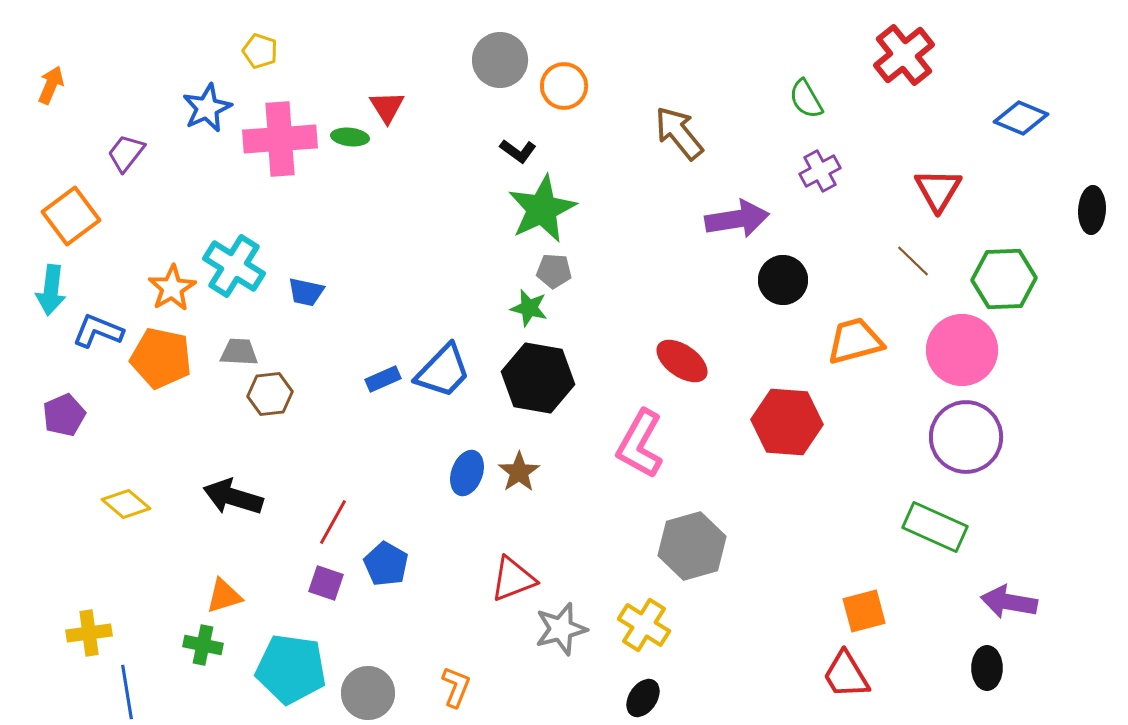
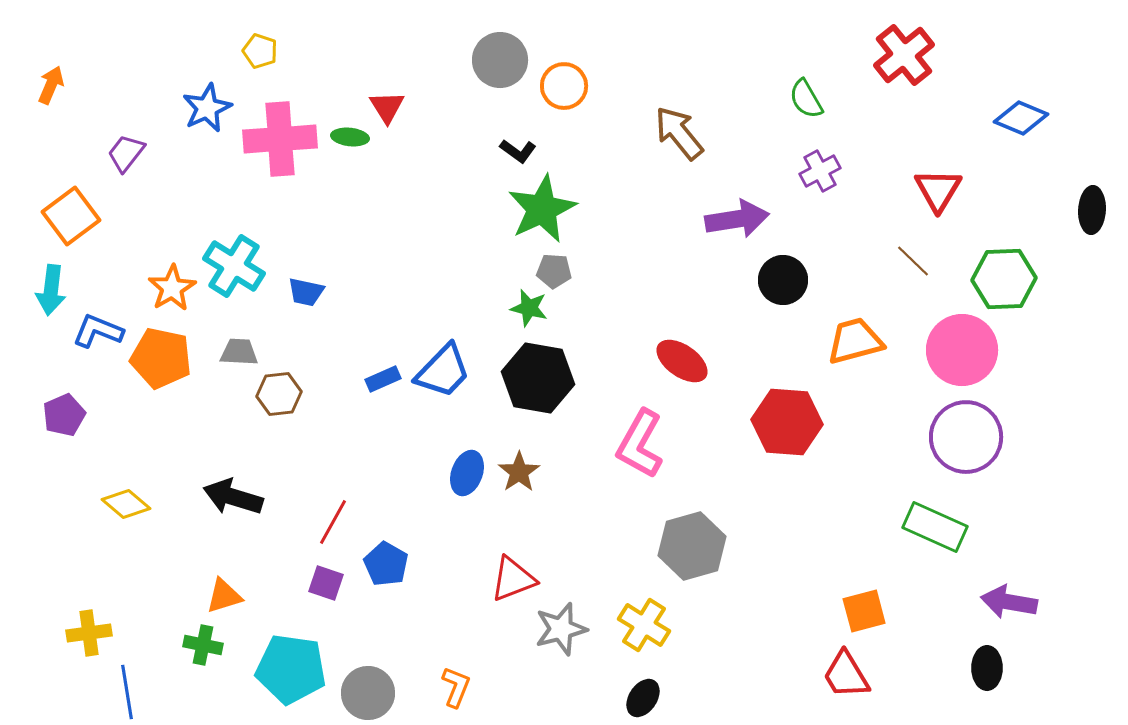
brown hexagon at (270, 394): moved 9 px right
